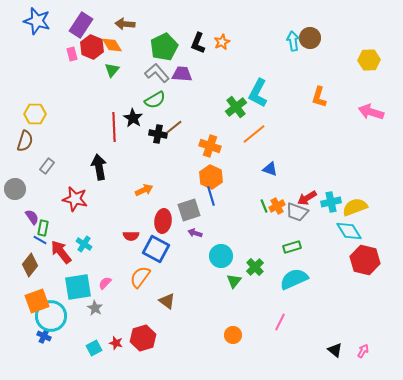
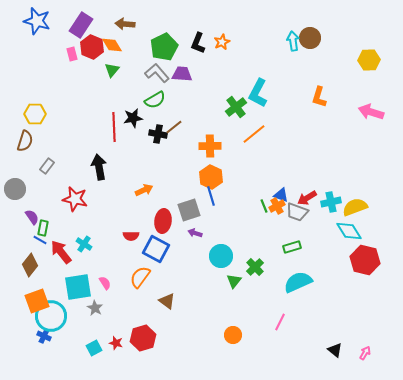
black star at (133, 118): rotated 30 degrees clockwise
orange cross at (210, 146): rotated 20 degrees counterclockwise
blue triangle at (270, 169): moved 11 px right, 26 px down
cyan semicircle at (294, 279): moved 4 px right, 3 px down
pink semicircle at (105, 283): rotated 104 degrees clockwise
pink arrow at (363, 351): moved 2 px right, 2 px down
